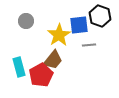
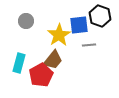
cyan rectangle: moved 4 px up; rotated 30 degrees clockwise
